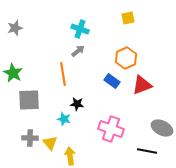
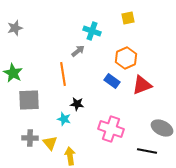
cyan cross: moved 12 px right, 2 px down
